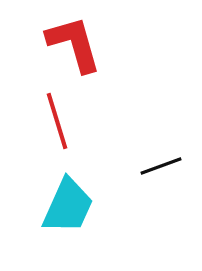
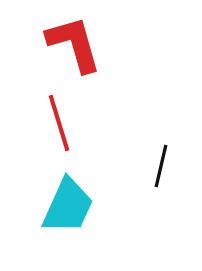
red line: moved 2 px right, 2 px down
black line: rotated 57 degrees counterclockwise
